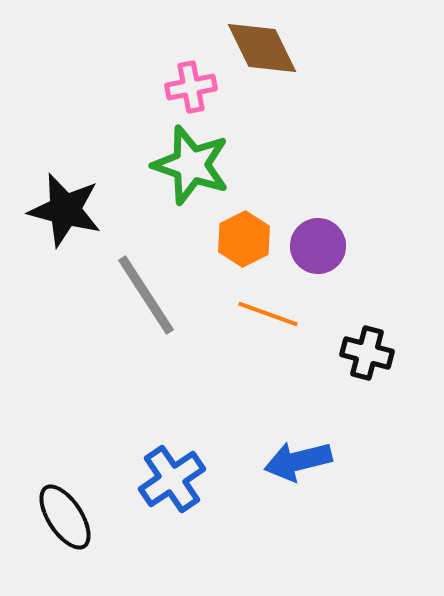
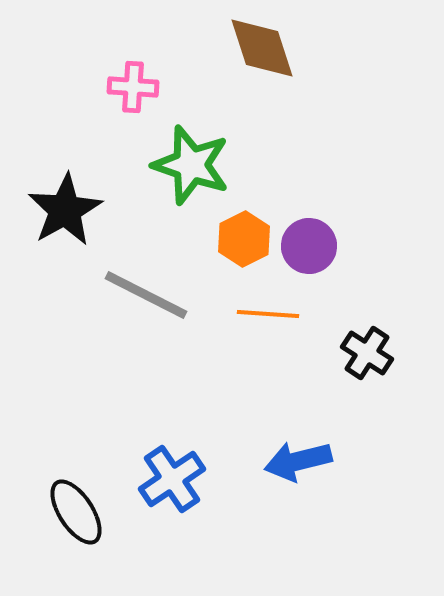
brown diamond: rotated 8 degrees clockwise
pink cross: moved 58 px left; rotated 15 degrees clockwise
black star: rotated 28 degrees clockwise
purple circle: moved 9 px left
gray line: rotated 30 degrees counterclockwise
orange line: rotated 16 degrees counterclockwise
black cross: rotated 18 degrees clockwise
black ellipse: moved 11 px right, 5 px up
